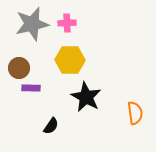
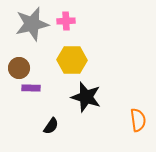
pink cross: moved 1 px left, 2 px up
yellow hexagon: moved 2 px right
black star: rotated 12 degrees counterclockwise
orange semicircle: moved 3 px right, 7 px down
